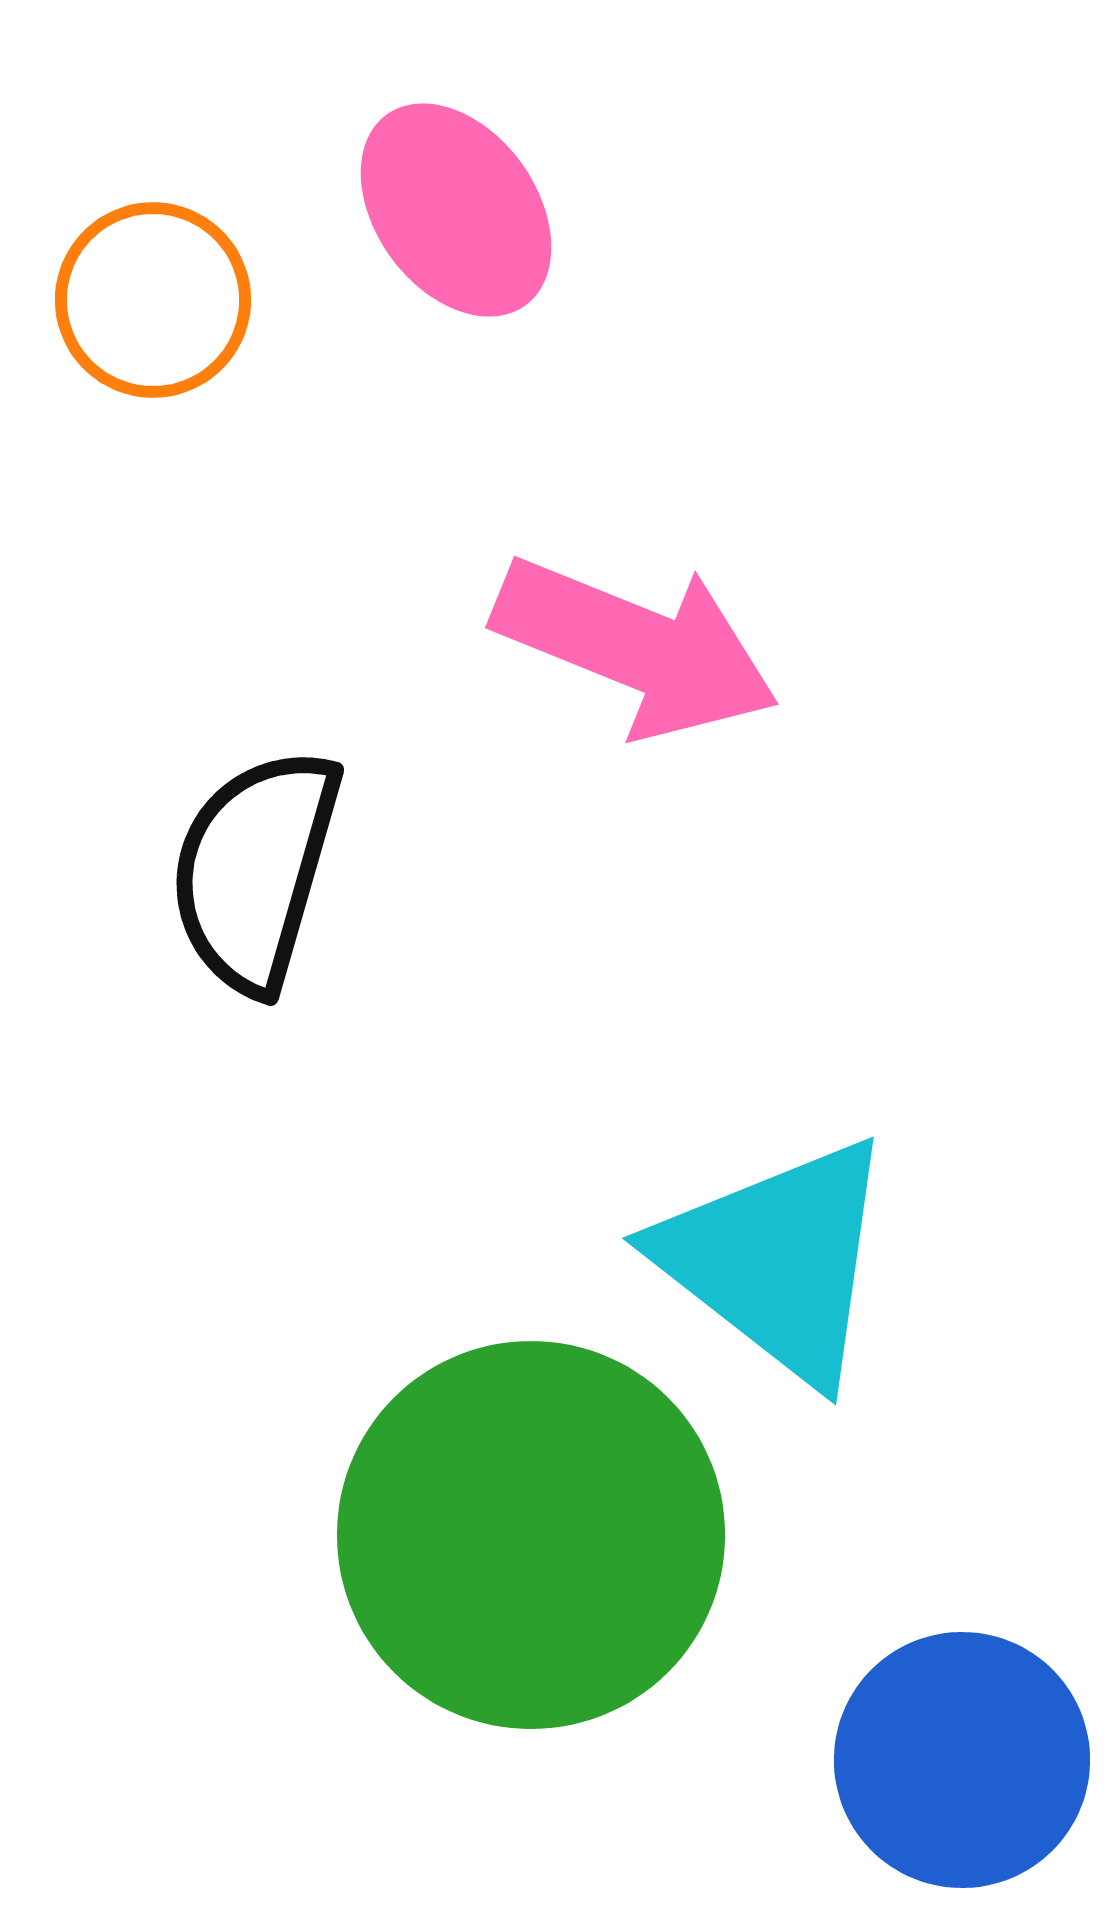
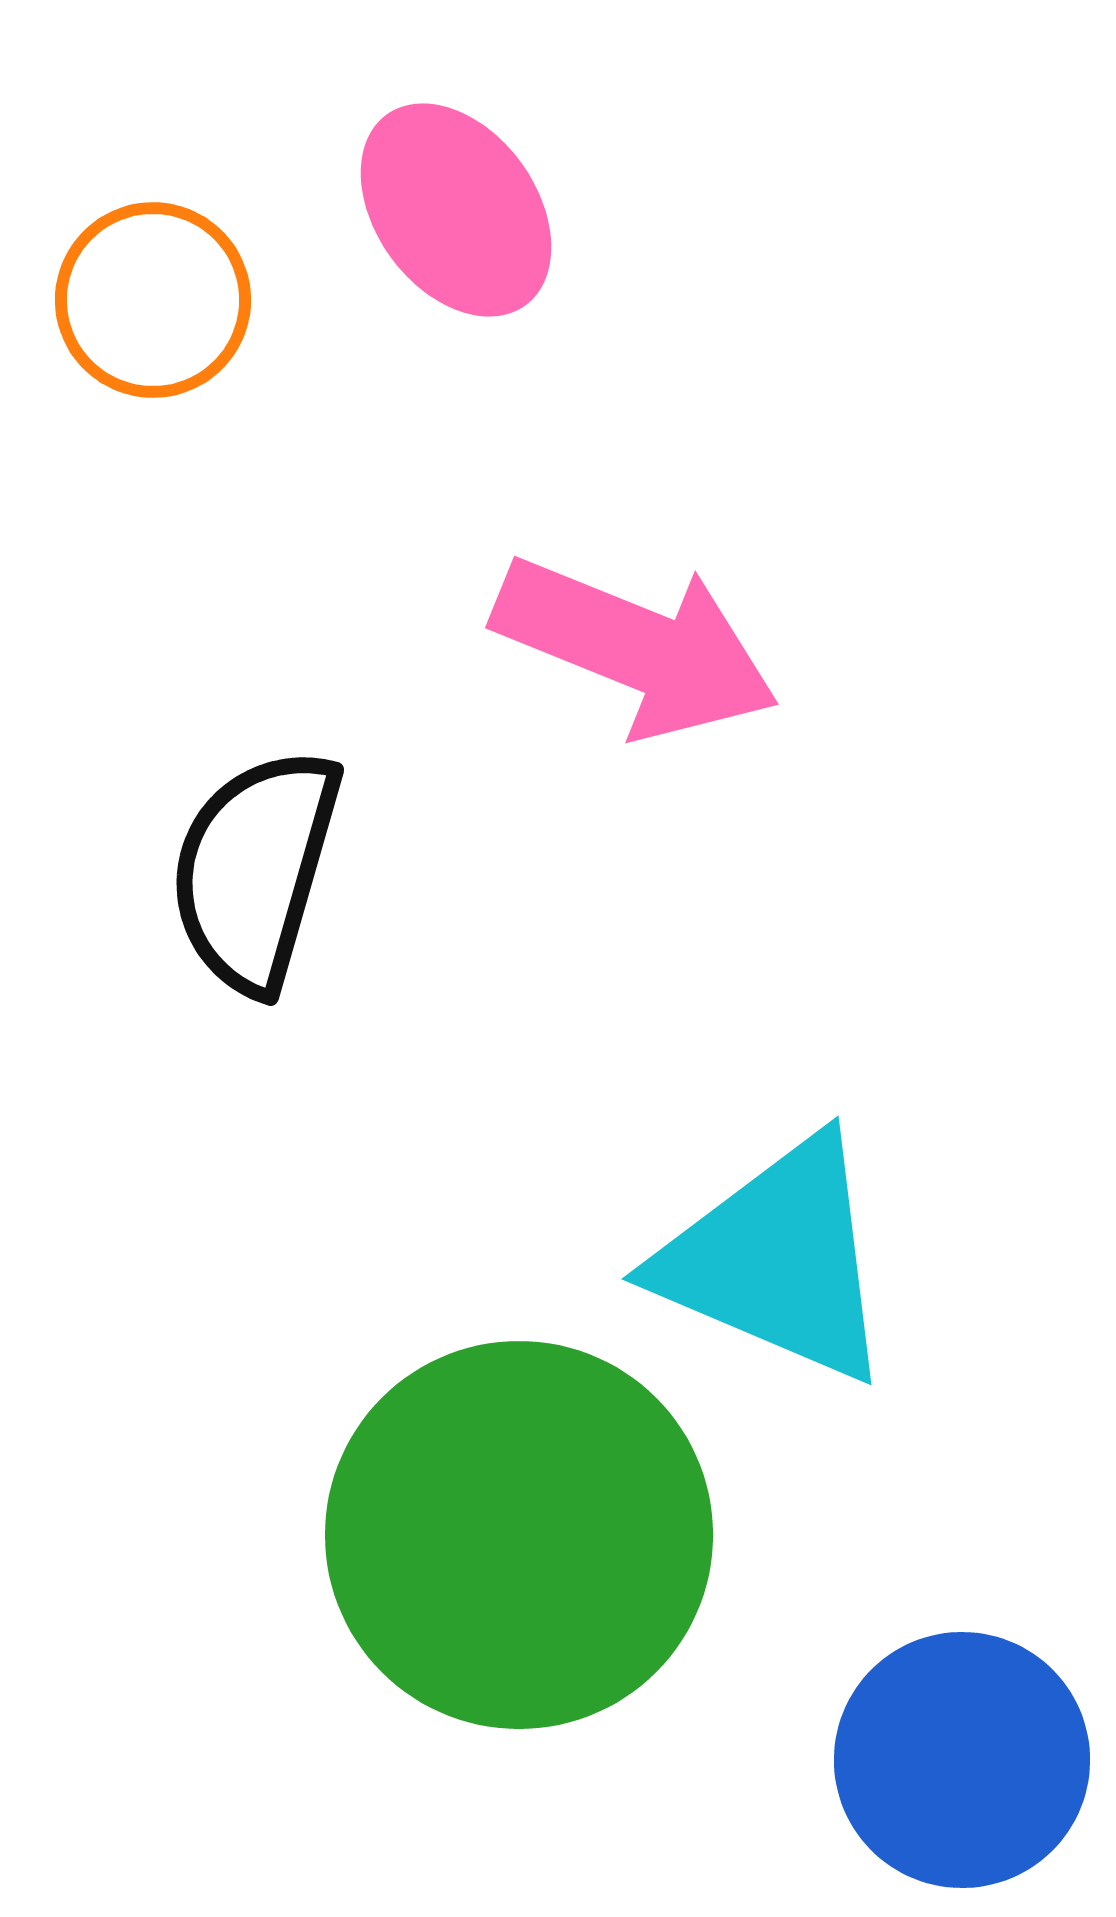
cyan triangle: rotated 15 degrees counterclockwise
green circle: moved 12 px left
